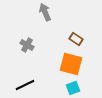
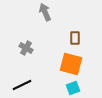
brown rectangle: moved 1 px left, 1 px up; rotated 56 degrees clockwise
gray cross: moved 1 px left, 3 px down
black line: moved 3 px left
